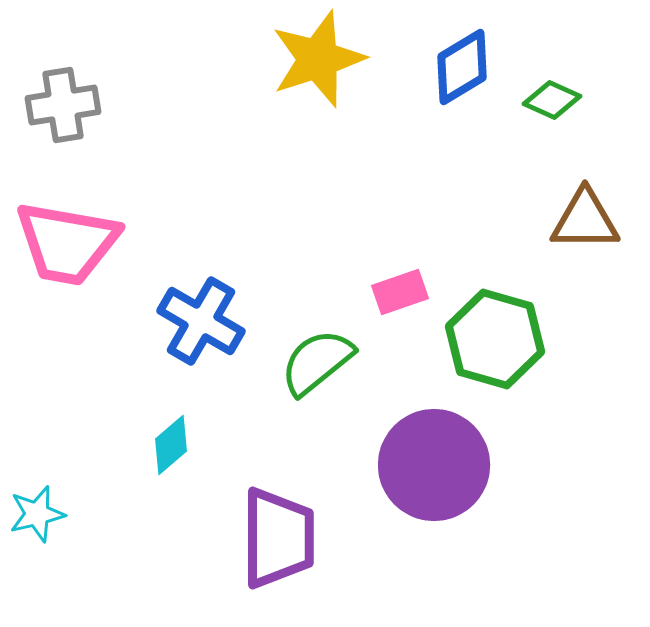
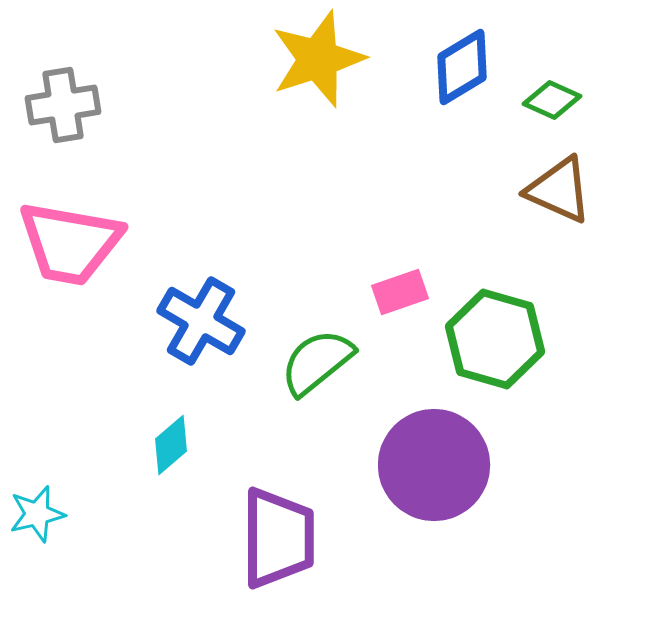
brown triangle: moved 26 px left, 30 px up; rotated 24 degrees clockwise
pink trapezoid: moved 3 px right
